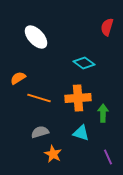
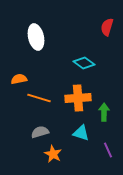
white ellipse: rotated 30 degrees clockwise
orange semicircle: moved 1 px right, 1 px down; rotated 21 degrees clockwise
green arrow: moved 1 px right, 1 px up
purple line: moved 7 px up
